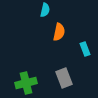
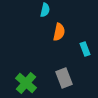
green cross: rotated 35 degrees counterclockwise
